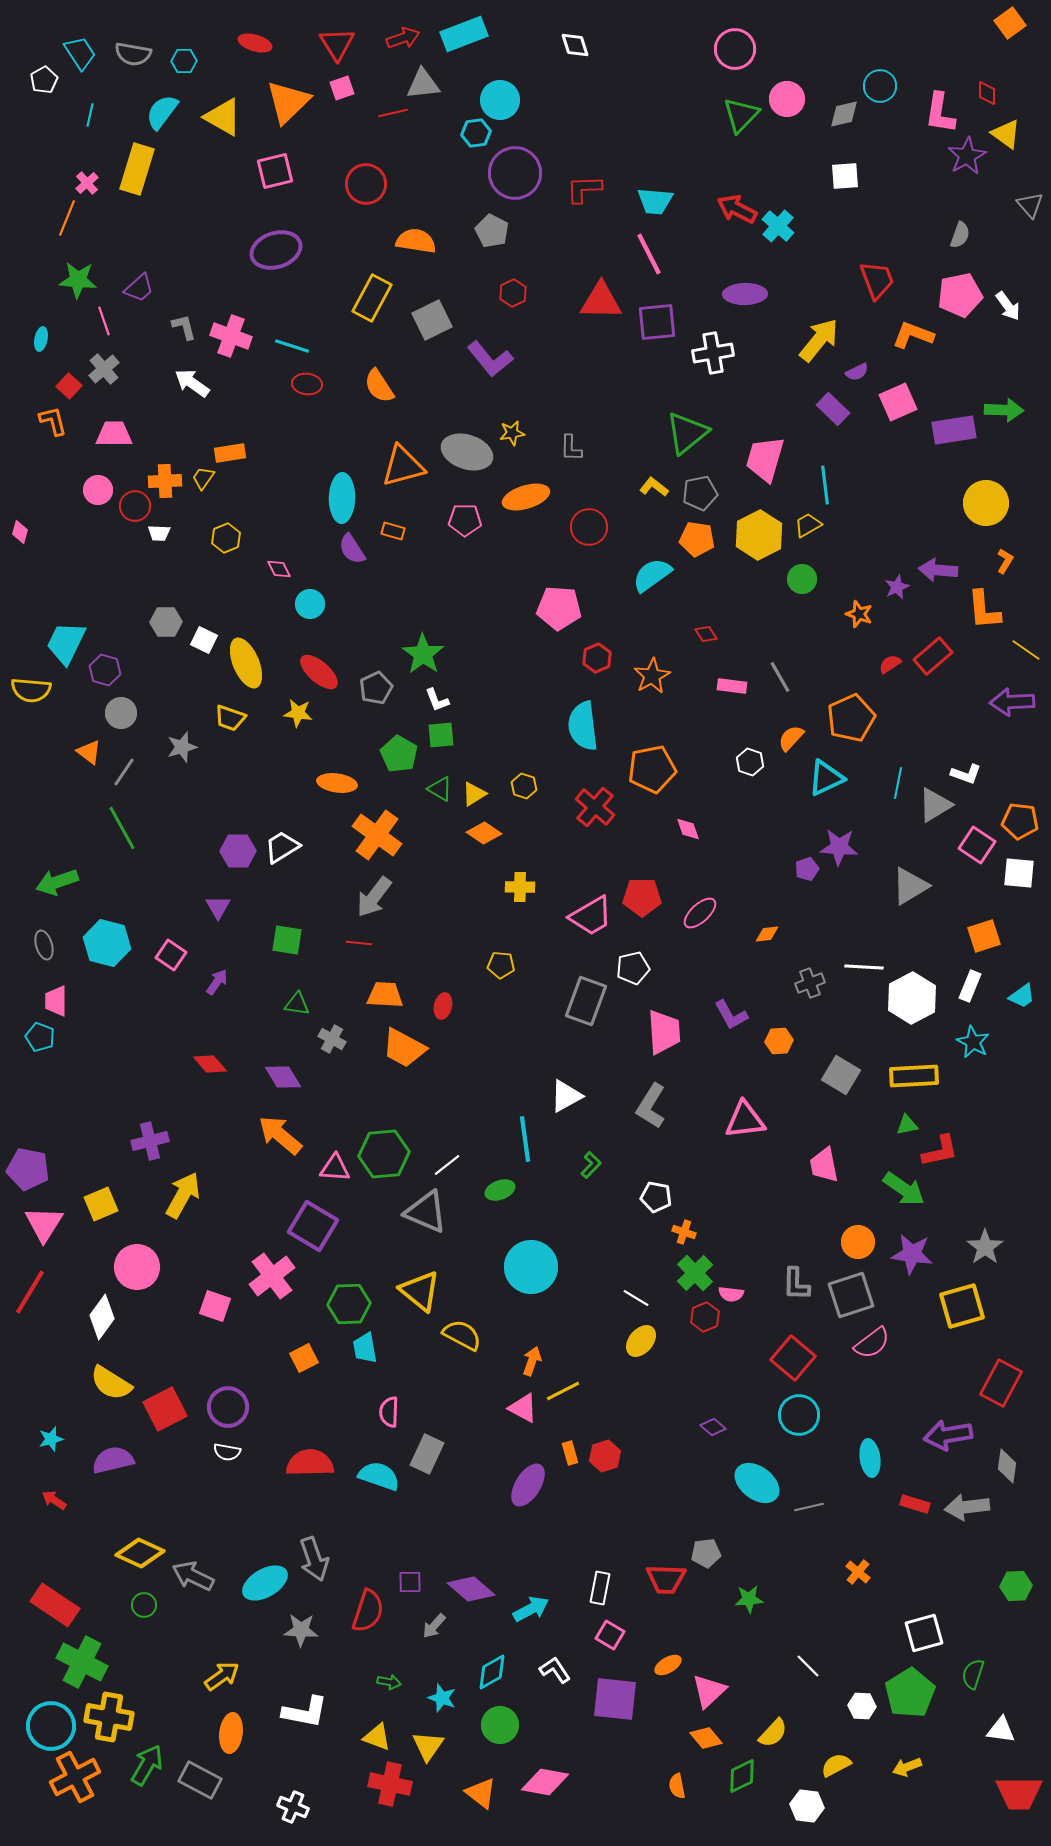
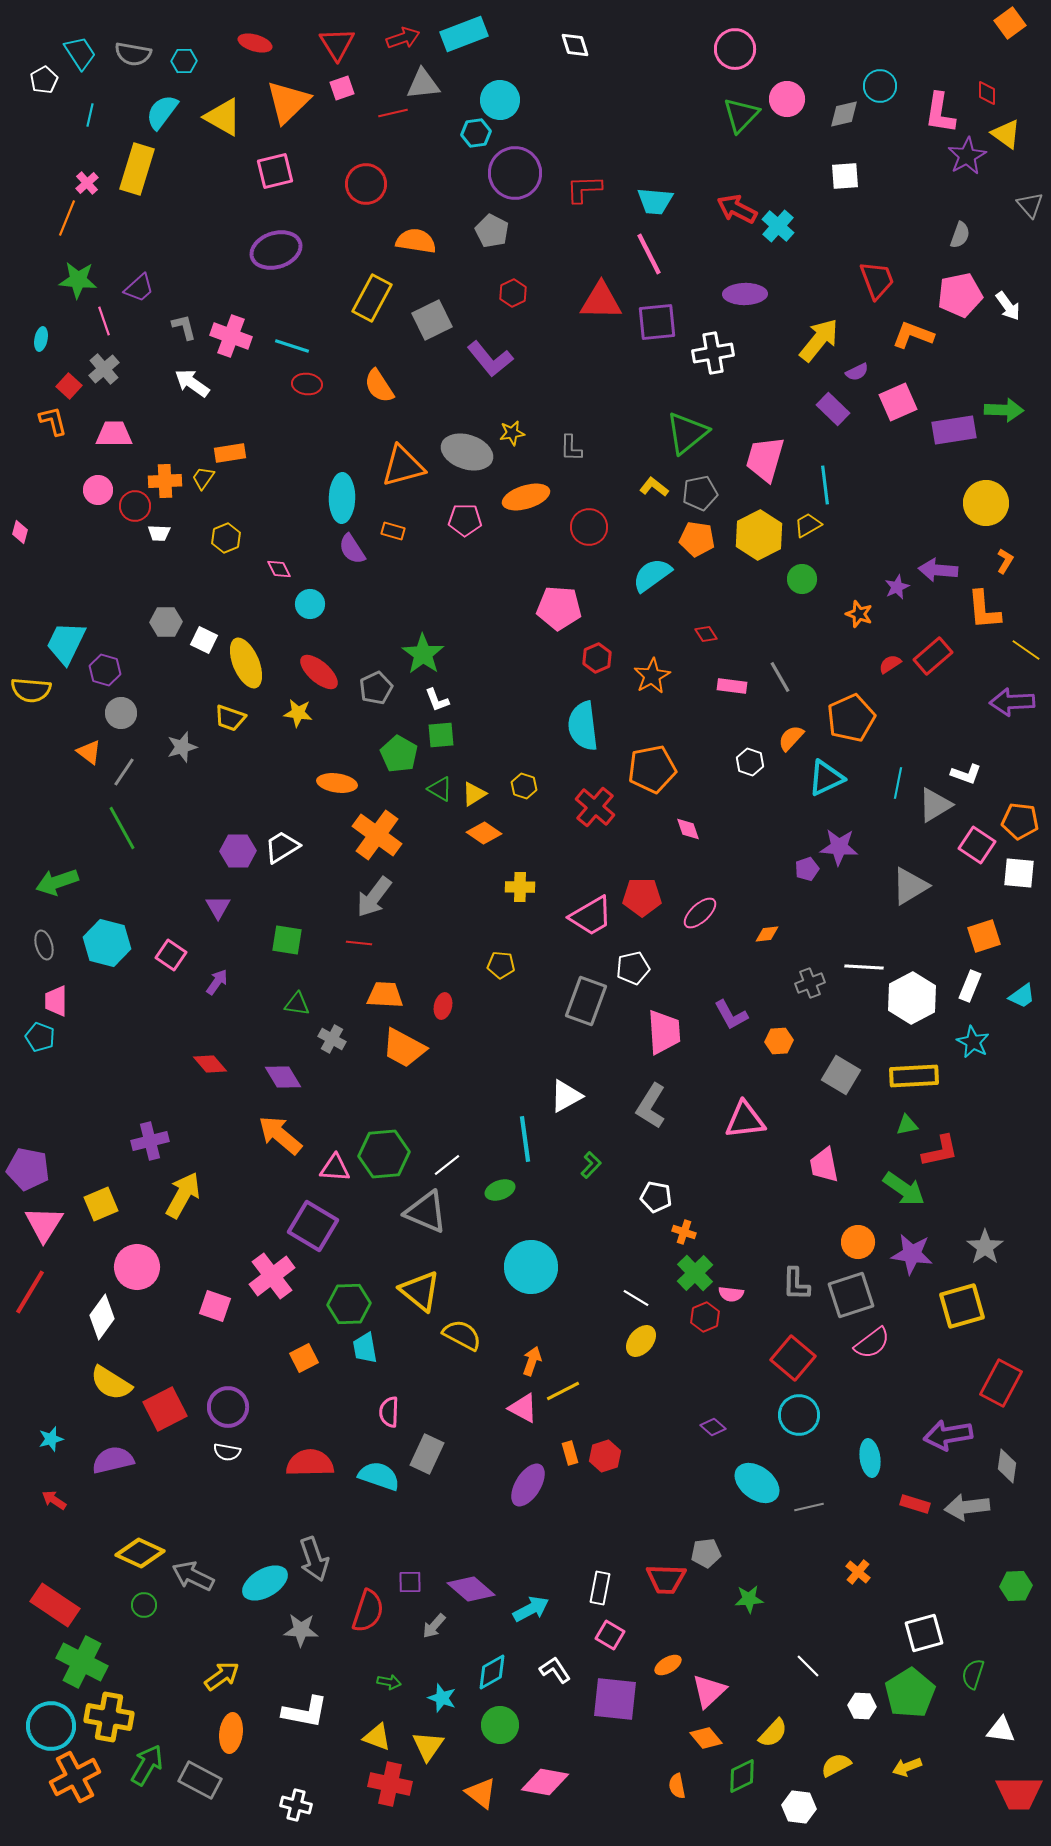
white hexagon at (807, 1806): moved 8 px left, 1 px down
white cross at (293, 1807): moved 3 px right, 2 px up; rotated 8 degrees counterclockwise
